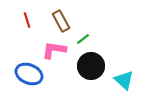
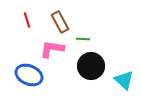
brown rectangle: moved 1 px left, 1 px down
green line: rotated 40 degrees clockwise
pink L-shape: moved 2 px left, 1 px up
blue ellipse: moved 1 px down
